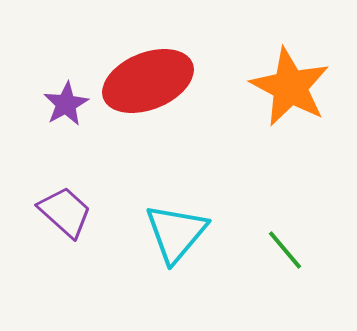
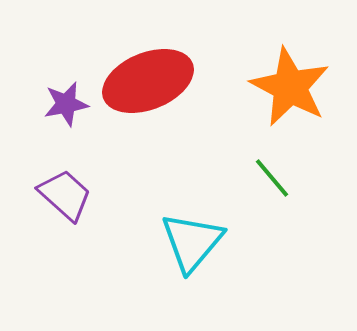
purple star: rotated 18 degrees clockwise
purple trapezoid: moved 17 px up
cyan triangle: moved 16 px right, 9 px down
green line: moved 13 px left, 72 px up
